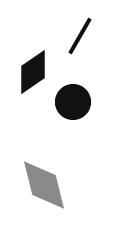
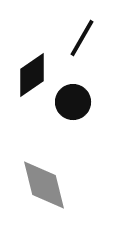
black line: moved 2 px right, 2 px down
black diamond: moved 1 px left, 3 px down
